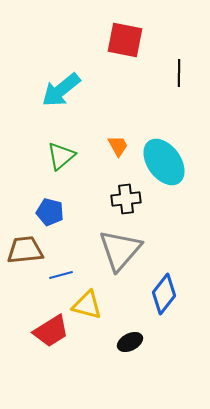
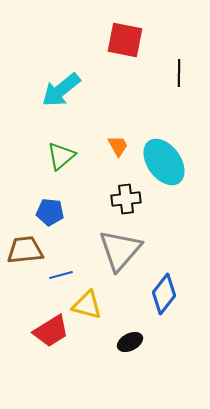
blue pentagon: rotated 8 degrees counterclockwise
